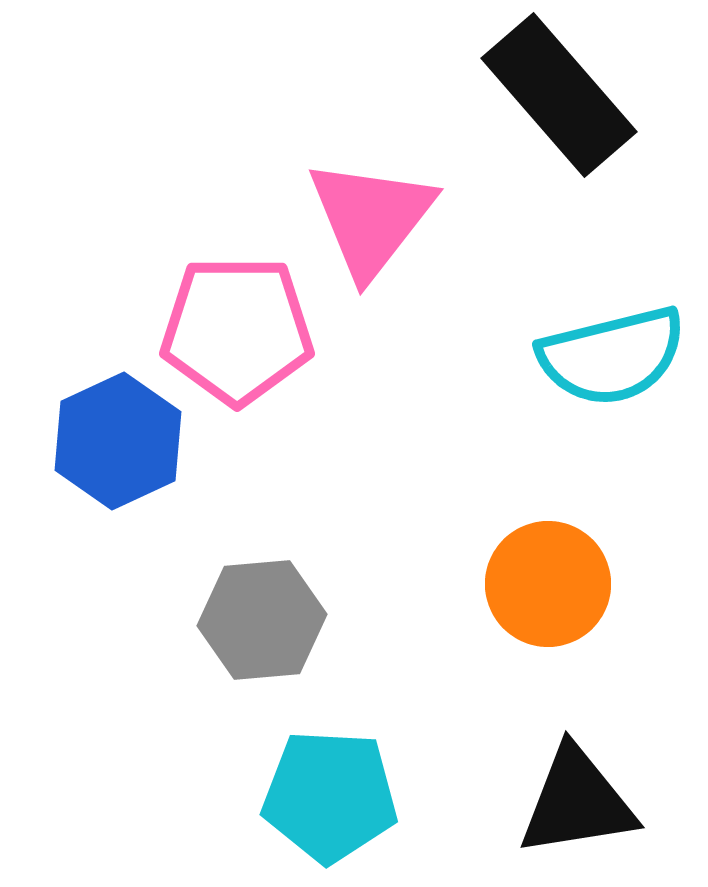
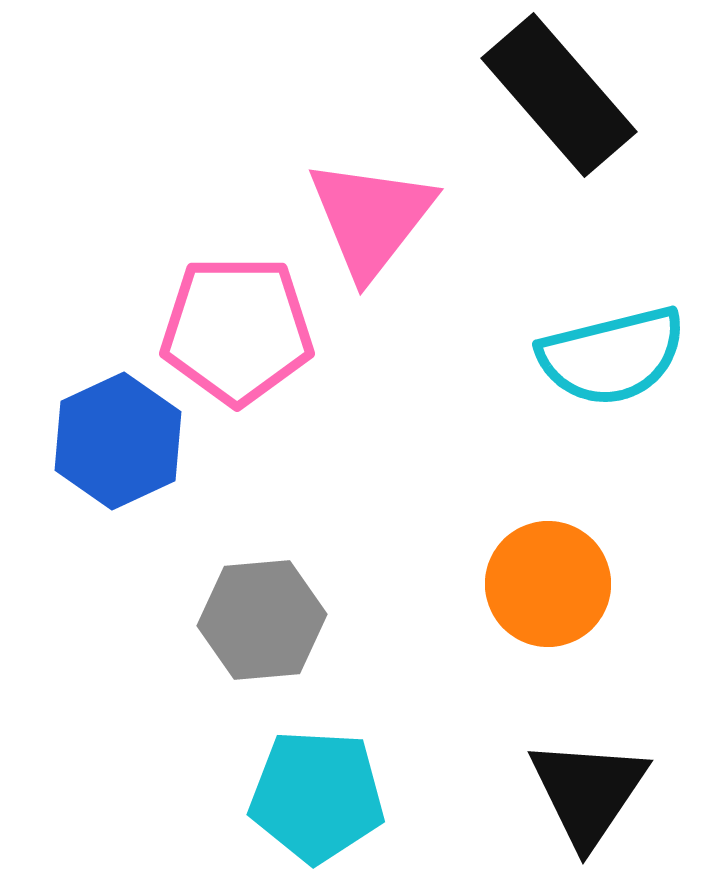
cyan pentagon: moved 13 px left
black triangle: moved 11 px right, 10 px up; rotated 47 degrees counterclockwise
